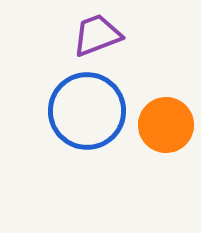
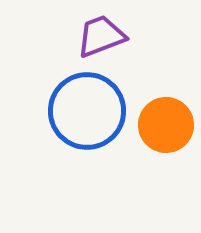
purple trapezoid: moved 4 px right, 1 px down
